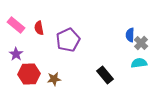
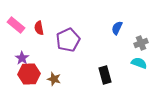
blue semicircle: moved 13 px left, 7 px up; rotated 24 degrees clockwise
gray cross: rotated 24 degrees clockwise
purple star: moved 6 px right, 4 px down
cyan semicircle: rotated 28 degrees clockwise
black rectangle: rotated 24 degrees clockwise
brown star: rotated 24 degrees clockwise
